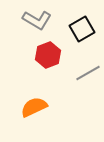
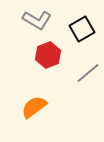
gray line: rotated 10 degrees counterclockwise
orange semicircle: rotated 12 degrees counterclockwise
